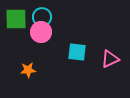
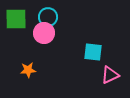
cyan circle: moved 6 px right
pink circle: moved 3 px right, 1 px down
cyan square: moved 16 px right
pink triangle: moved 16 px down
